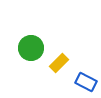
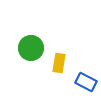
yellow rectangle: rotated 36 degrees counterclockwise
